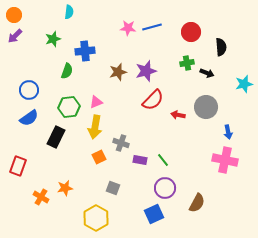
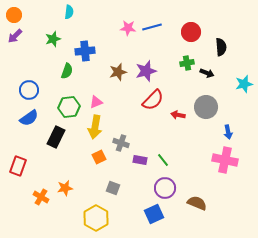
brown semicircle: rotated 96 degrees counterclockwise
